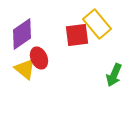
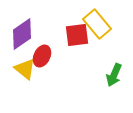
red ellipse: moved 3 px right, 2 px up; rotated 50 degrees clockwise
